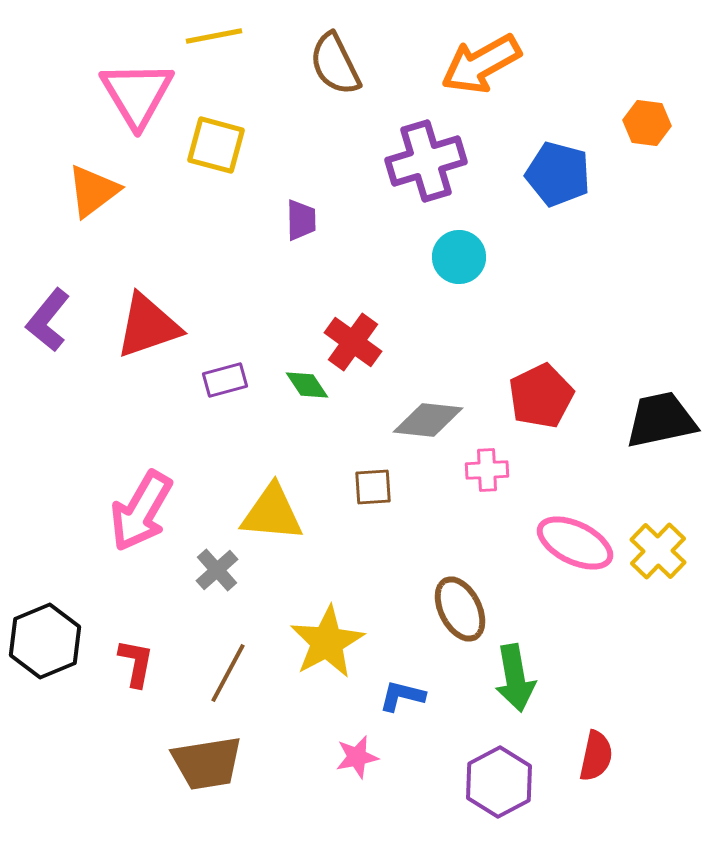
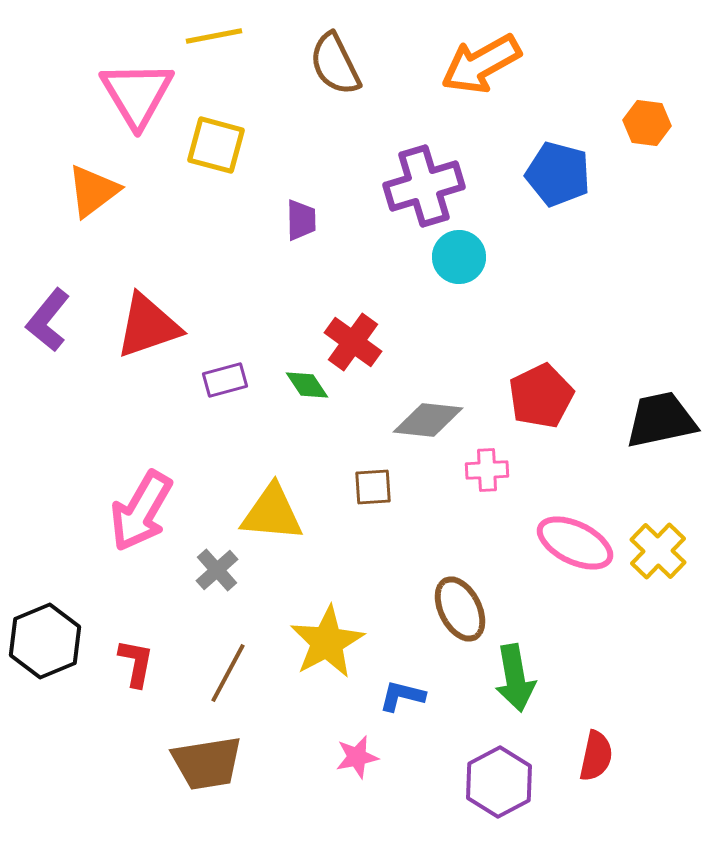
purple cross: moved 2 px left, 25 px down
